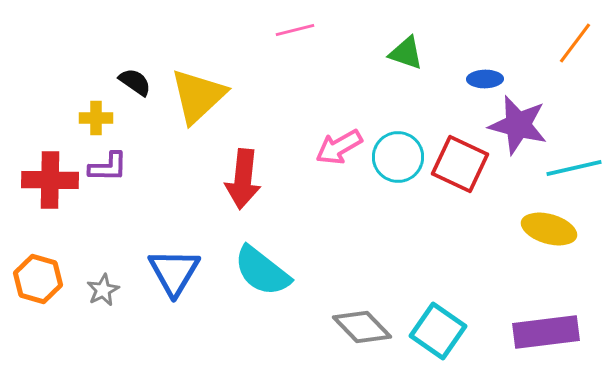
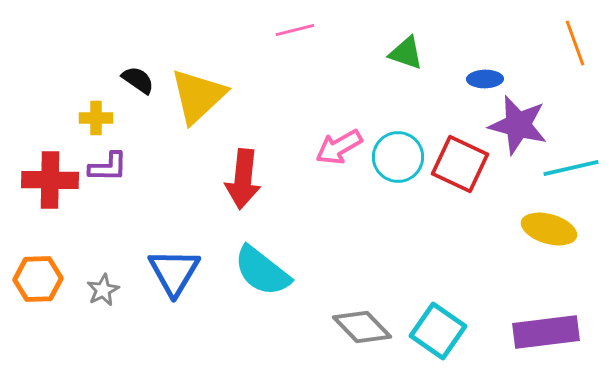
orange line: rotated 57 degrees counterclockwise
black semicircle: moved 3 px right, 2 px up
cyan line: moved 3 px left
orange hexagon: rotated 18 degrees counterclockwise
